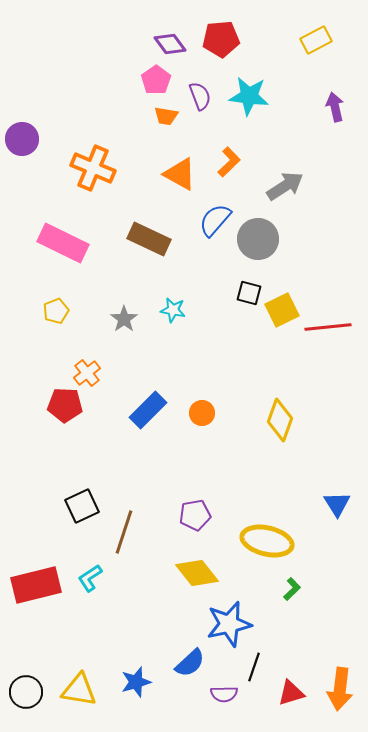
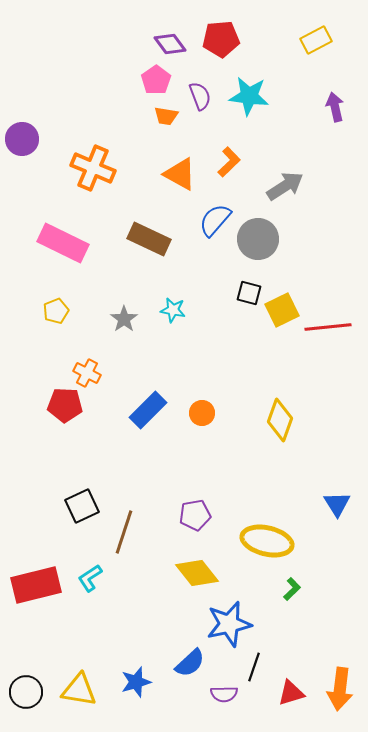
orange cross at (87, 373): rotated 24 degrees counterclockwise
